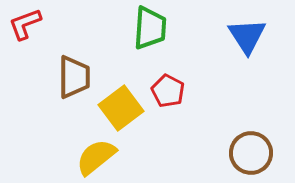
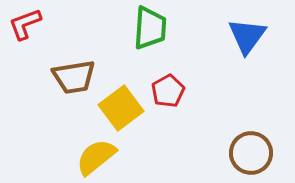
blue triangle: rotated 9 degrees clockwise
brown trapezoid: rotated 81 degrees clockwise
red pentagon: rotated 16 degrees clockwise
